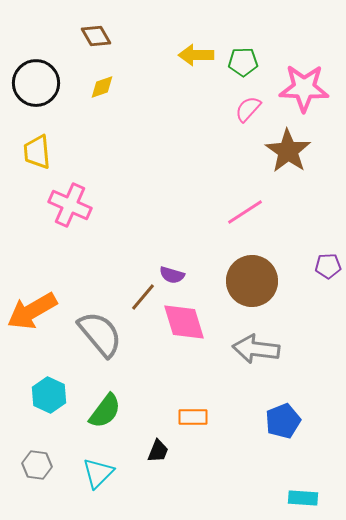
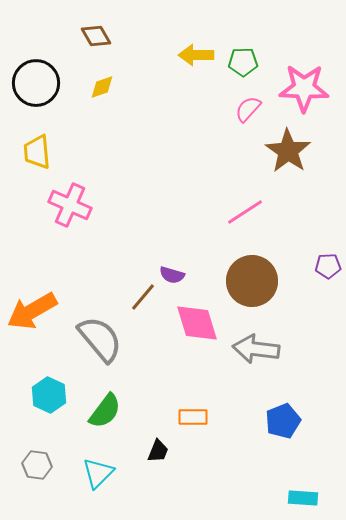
pink diamond: moved 13 px right, 1 px down
gray semicircle: moved 5 px down
